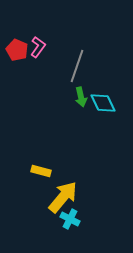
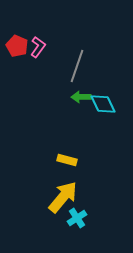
red pentagon: moved 4 px up
green arrow: rotated 102 degrees clockwise
cyan diamond: moved 1 px down
yellow rectangle: moved 26 px right, 11 px up
cyan cross: moved 7 px right, 1 px up; rotated 30 degrees clockwise
